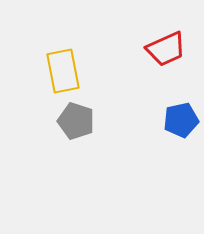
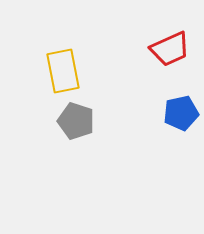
red trapezoid: moved 4 px right
blue pentagon: moved 7 px up
